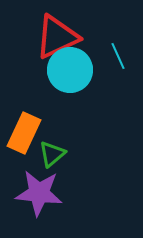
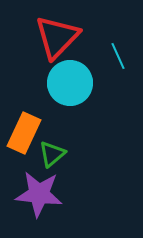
red triangle: rotated 21 degrees counterclockwise
cyan circle: moved 13 px down
purple star: moved 1 px down
